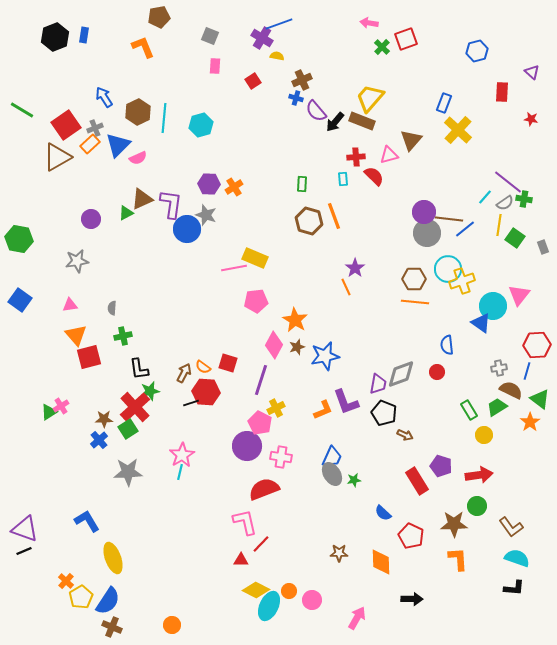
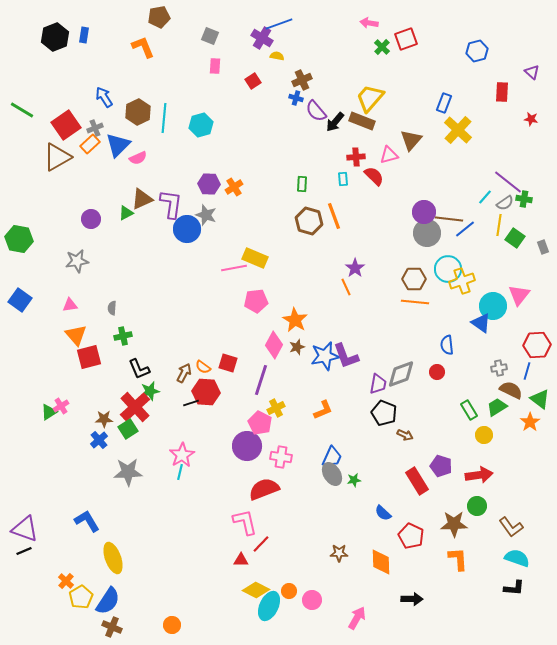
black L-shape at (139, 369): rotated 15 degrees counterclockwise
purple L-shape at (346, 402): moved 46 px up
